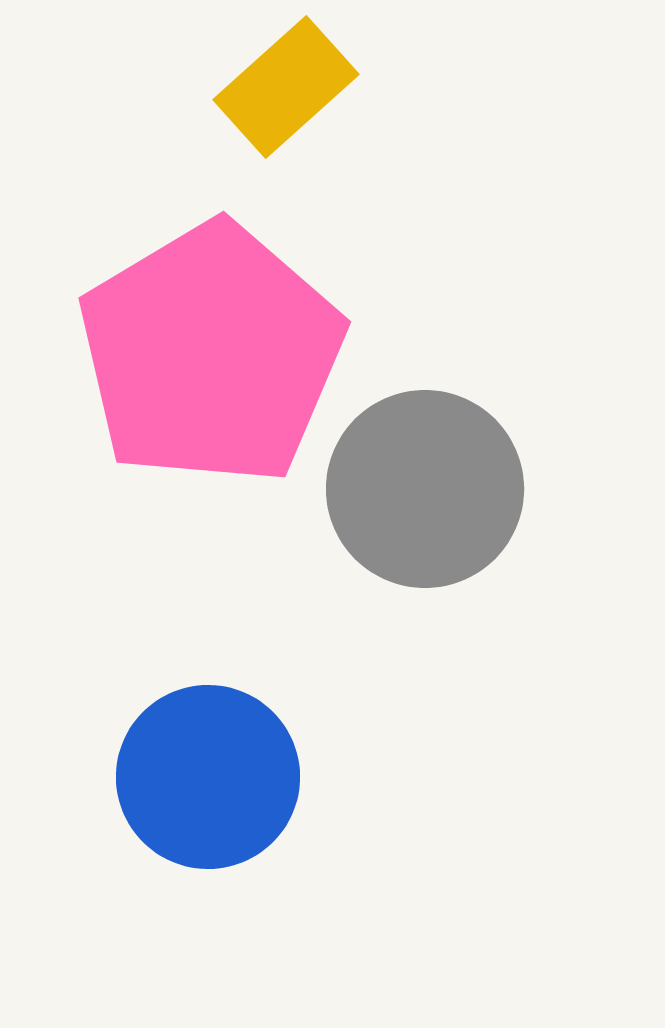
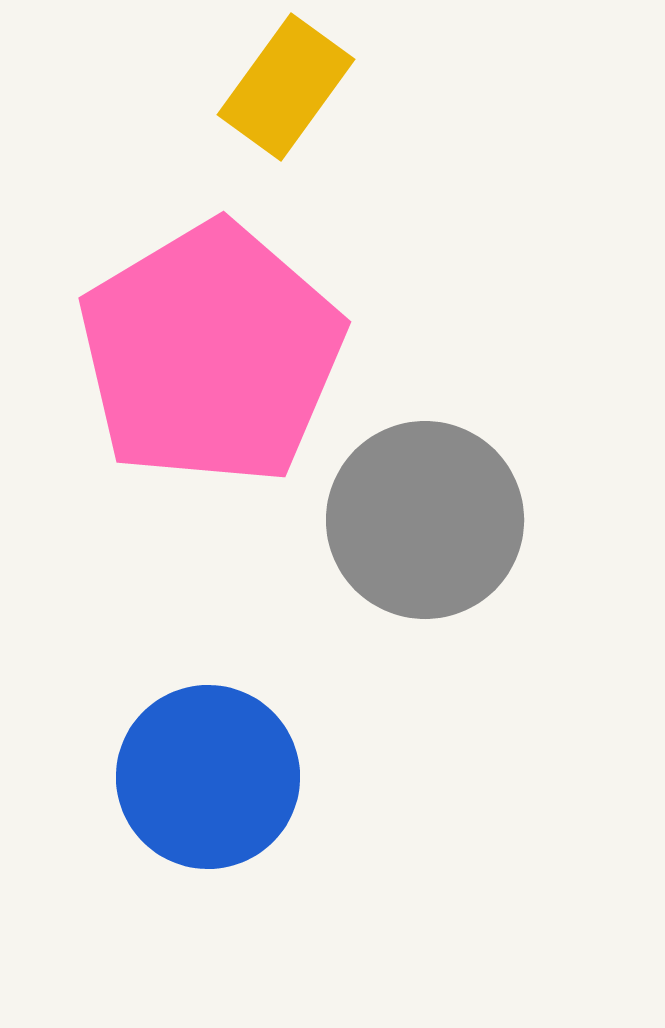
yellow rectangle: rotated 12 degrees counterclockwise
gray circle: moved 31 px down
